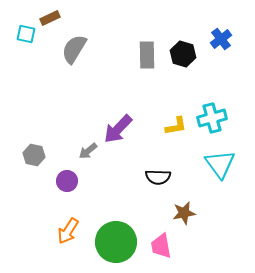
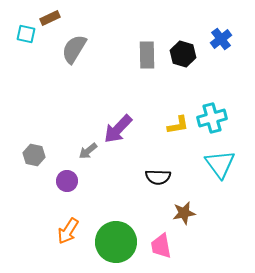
yellow L-shape: moved 2 px right, 1 px up
